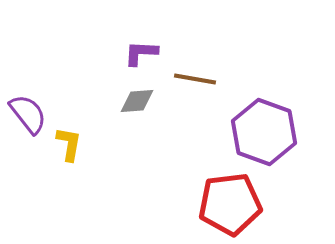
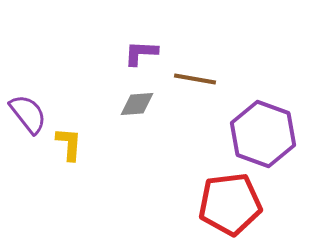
gray diamond: moved 3 px down
purple hexagon: moved 1 px left, 2 px down
yellow L-shape: rotated 6 degrees counterclockwise
